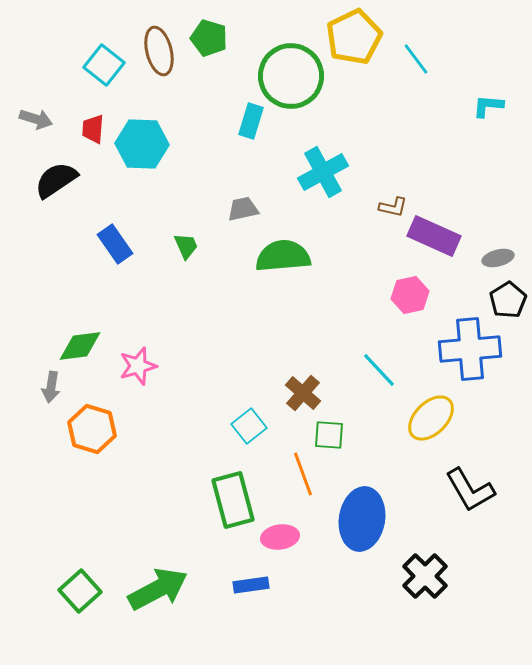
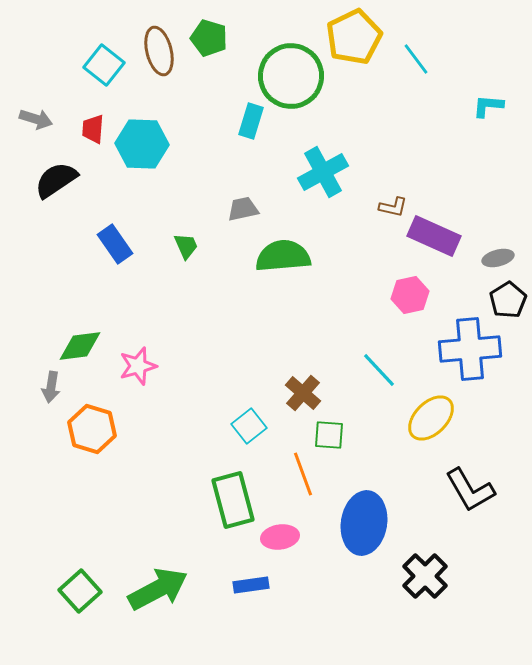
blue ellipse at (362, 519): moved 2 px right, 4 px down
